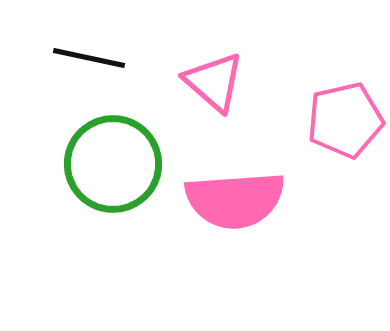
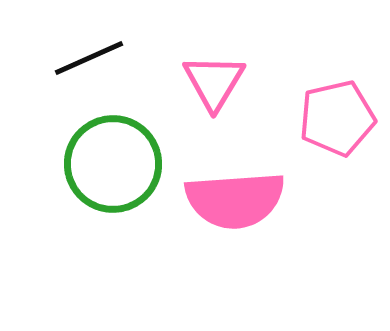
black line: rotated 36 degrees counterclockwise
pink triangle: rotated 20 degrees clockwise
pink pentagon: moved 8 px left, 2 px up
